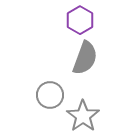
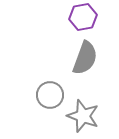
purple hexagon: moved 3 px right, 3 px up; rotated 20 degrees clockwise
gray star: rotated 16 degrees counterclockwise
